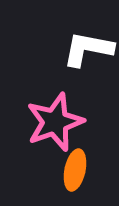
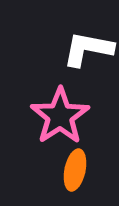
pink star: moved 5 px right, 6 px up; rotated 14 degrees counterclockwise
